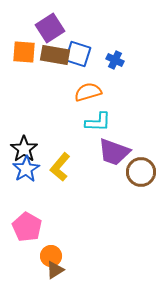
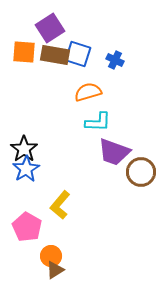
yellow L-shape: moved 38 px down
